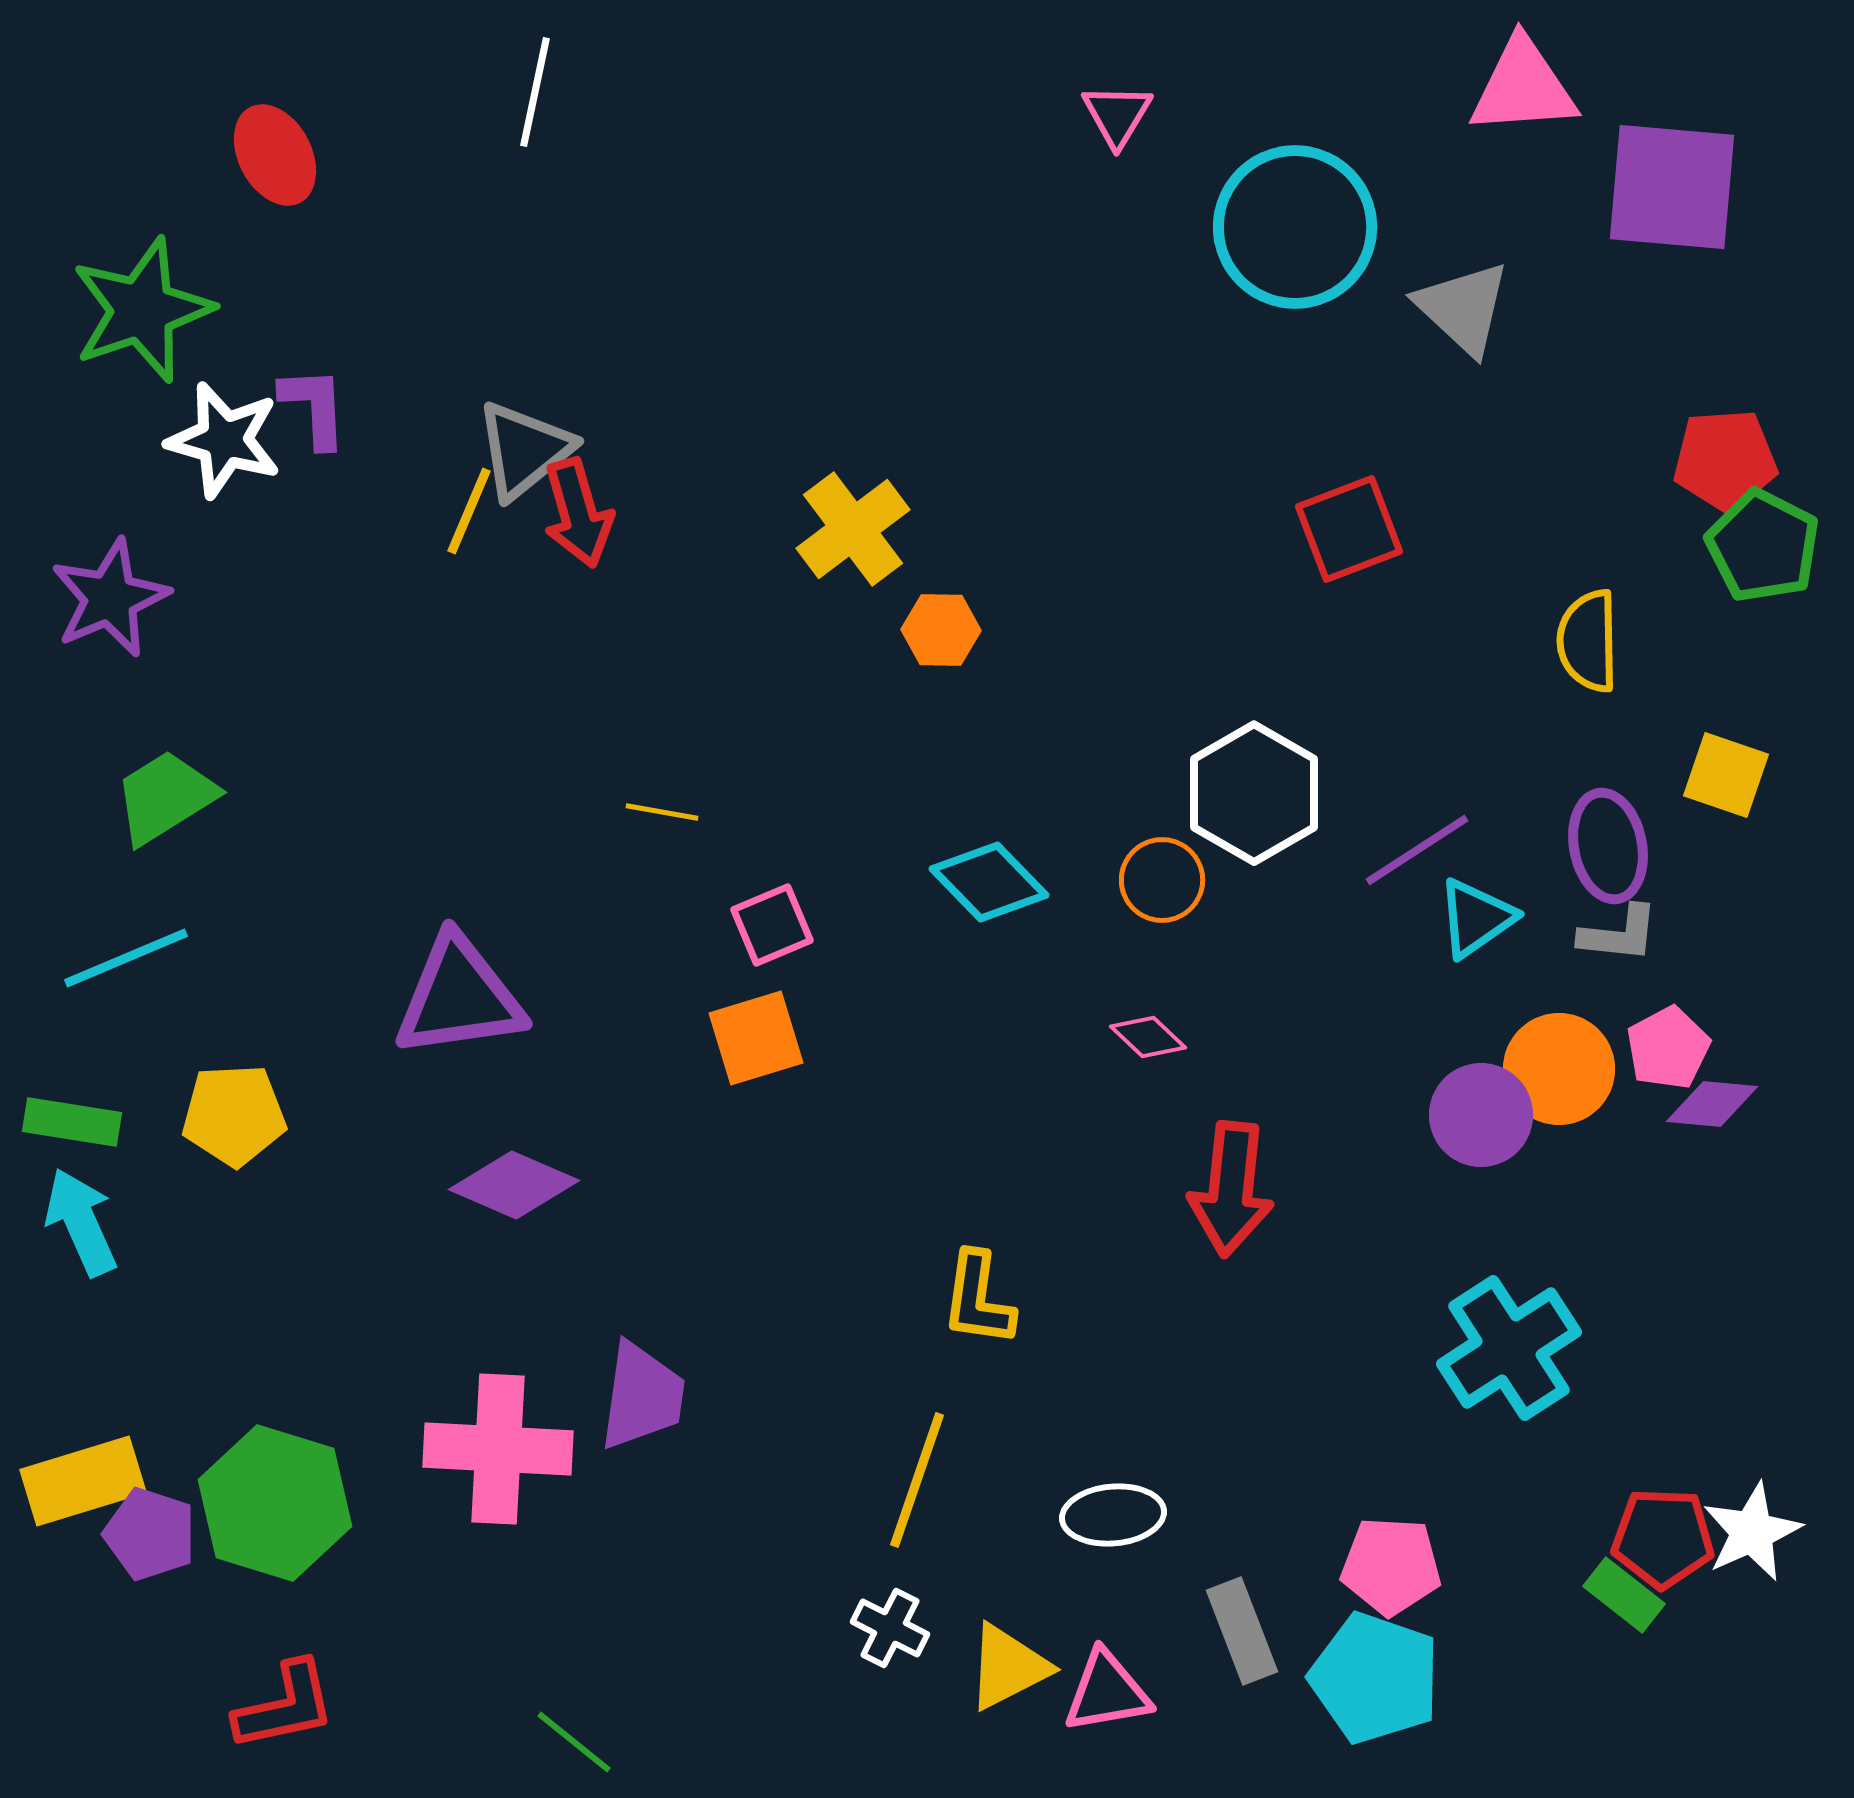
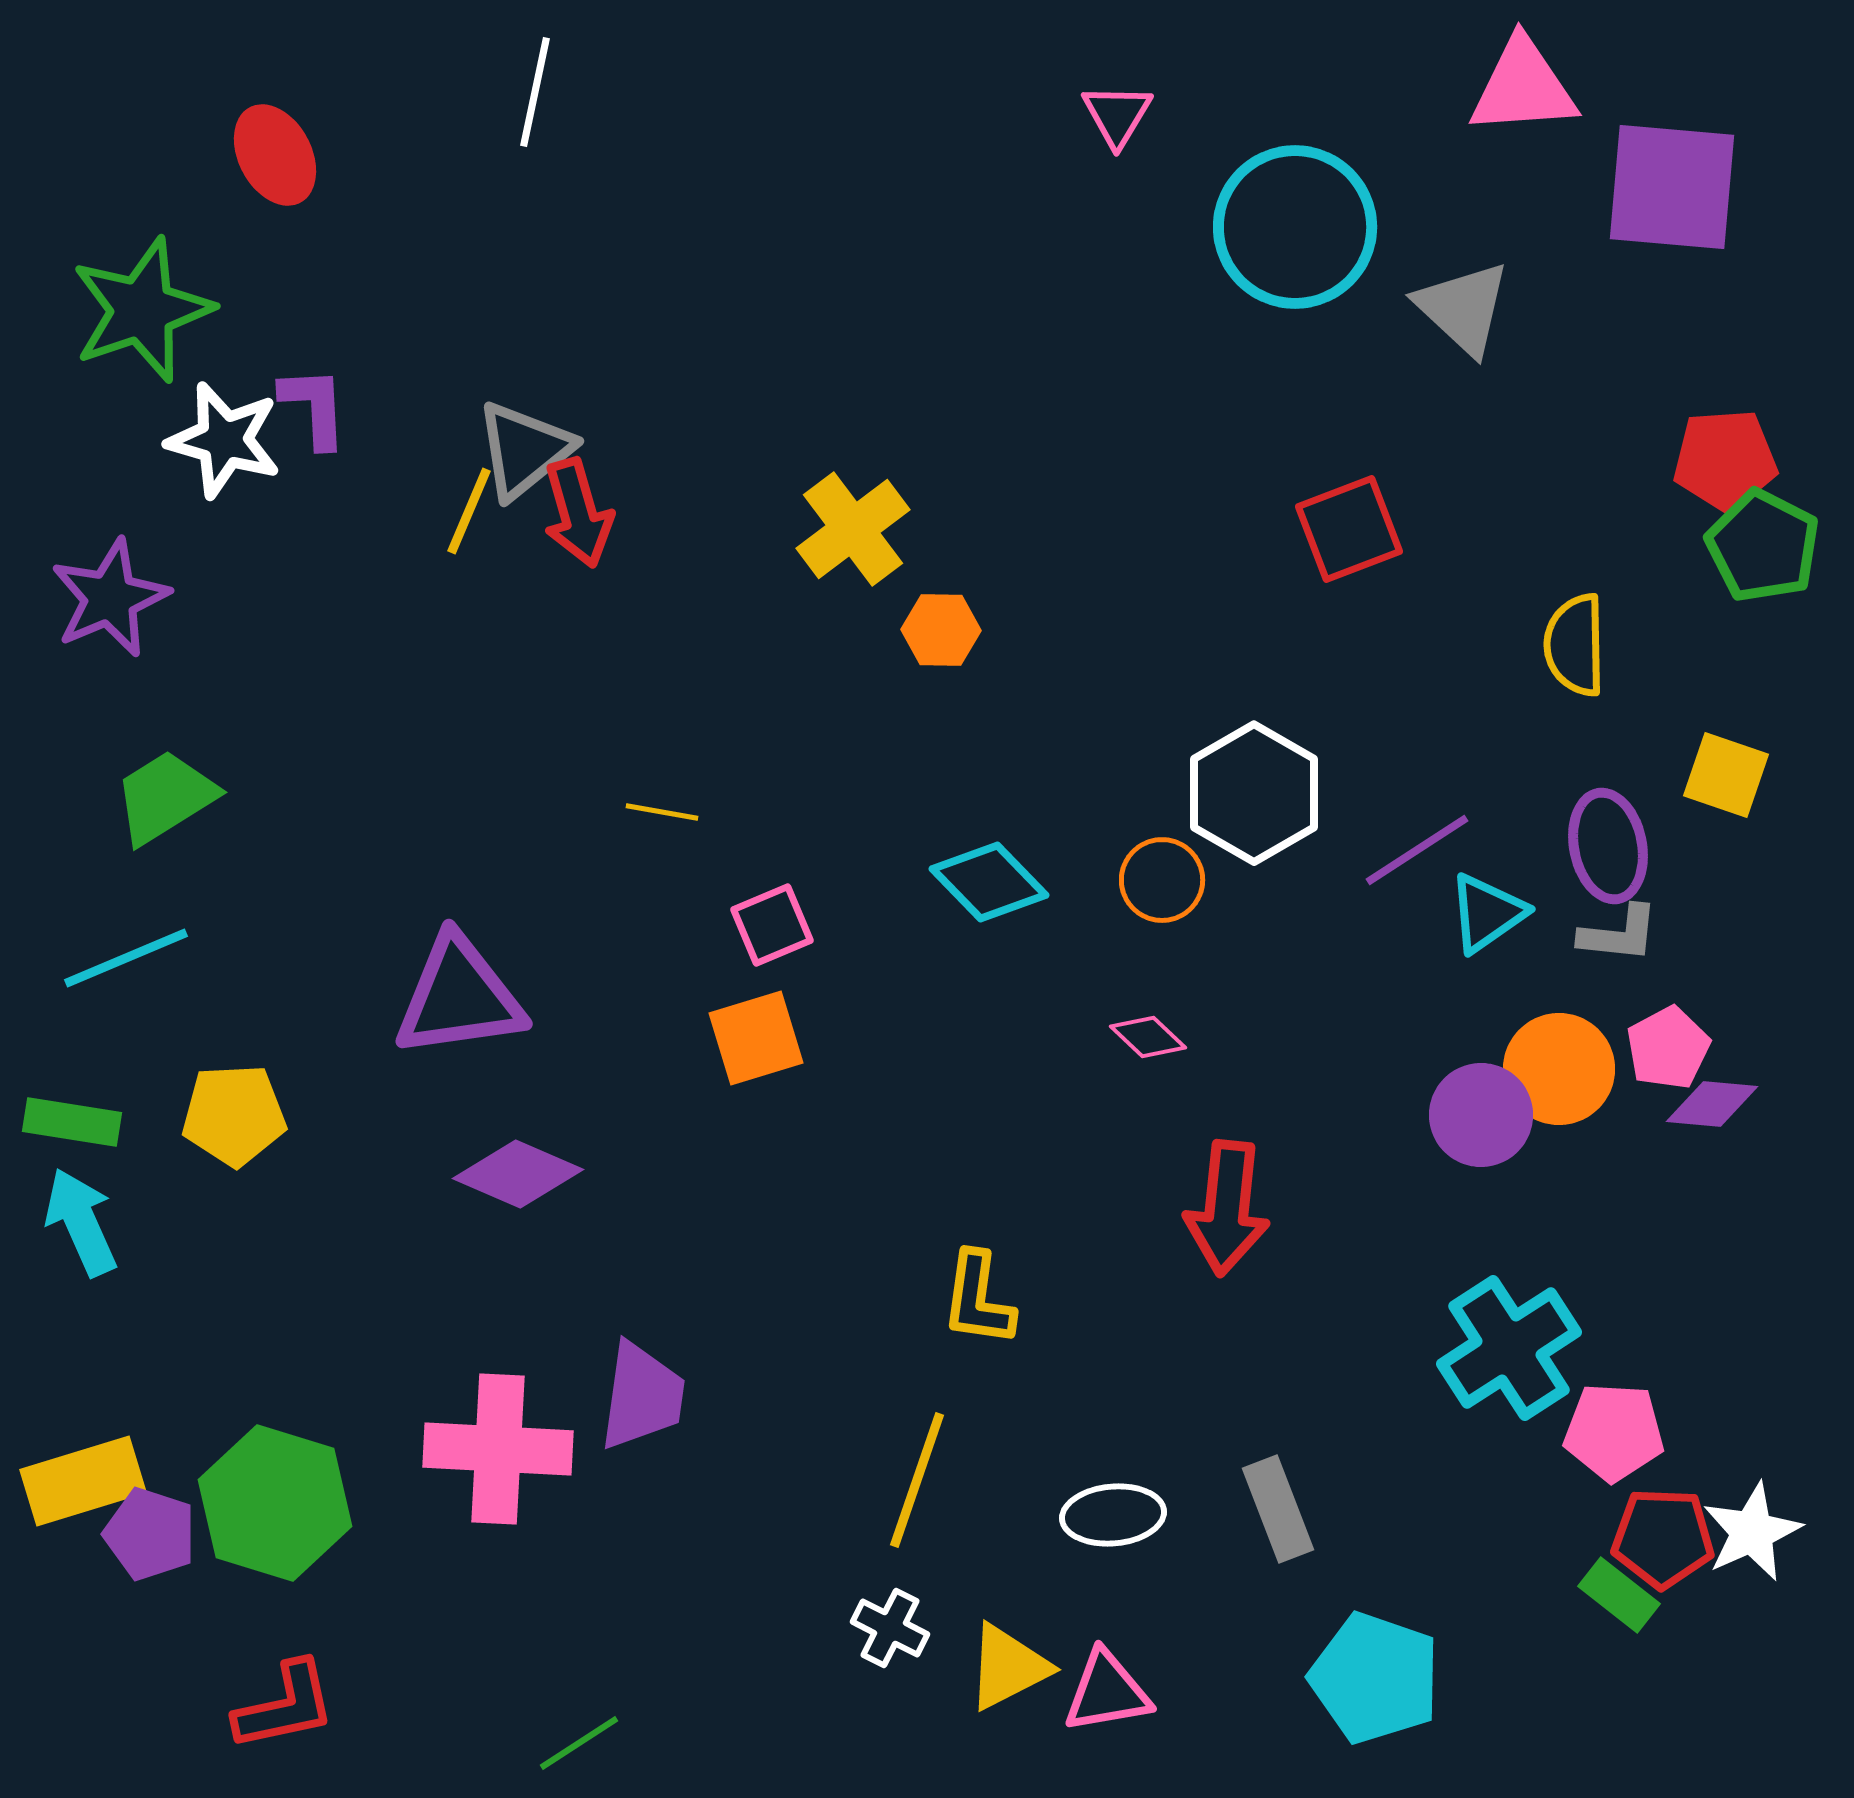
yellow semicircle at (1588, 641): moved 13 px left, 4 px down
cyan triangle at (1476, 918): moved 11 px right, 5 px up
purple diamond at (514, 1185): moved 4 px right, 11 px up
red arrow at (1231, 1189): moved 4 px left, 19 px down
pink pentagon at (1391, 1566): moved 223 px right, 134 px up
green rectangle at (1624, 1595): moved 5 px left
gray rectangle at (1242, 1631): moved 36 px right, 122 px up
green line at (574, 1742): moved 5 px right, 1 px down; rotated 72 degrees counterclockwise
